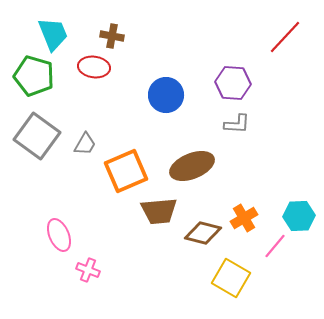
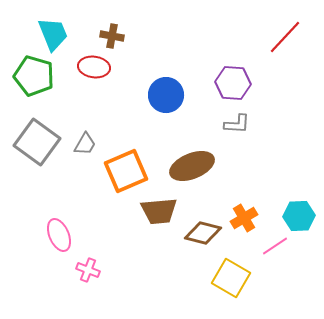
gray square: moved 6 px down
pink line: rotated 16 degrees clockwise
